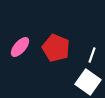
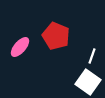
red pentagon: moved 12 px up
white line: moved 1 px down
